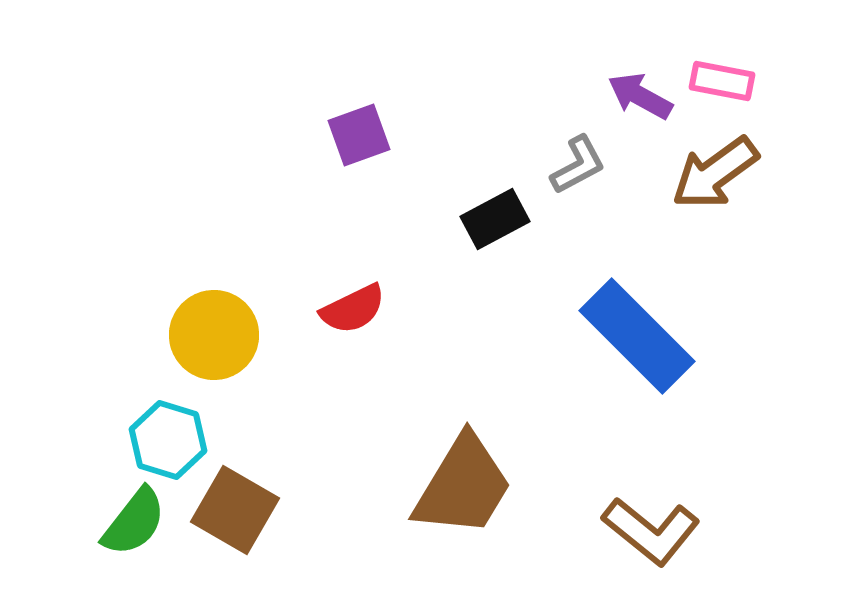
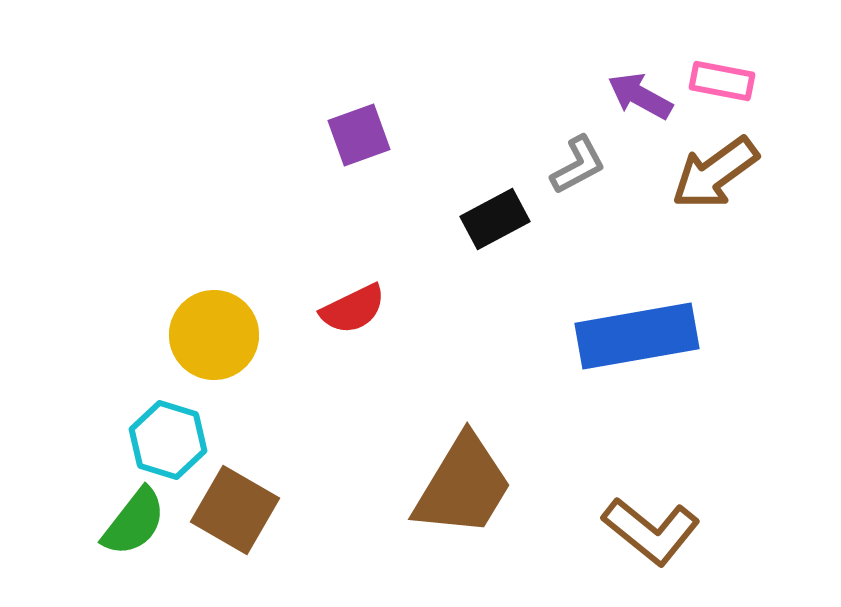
blue rectangle: rotated 55 degrees counterclockwise
